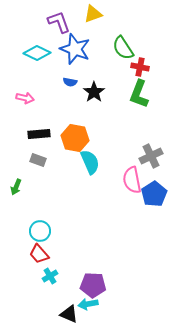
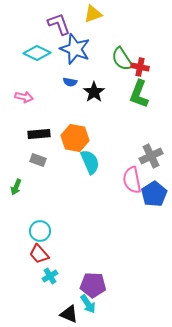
purple L-shape: moved 2 px down
green semicircle: moved 1 px left, 11 px down
pink arrow: moved 1 px left, 1 px up
cyan arrow: rotated 114 degrees counterclockwise
